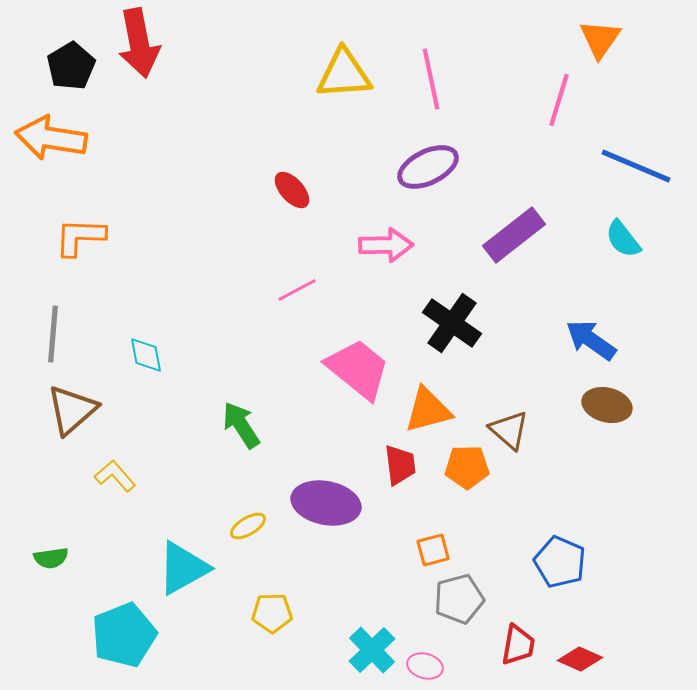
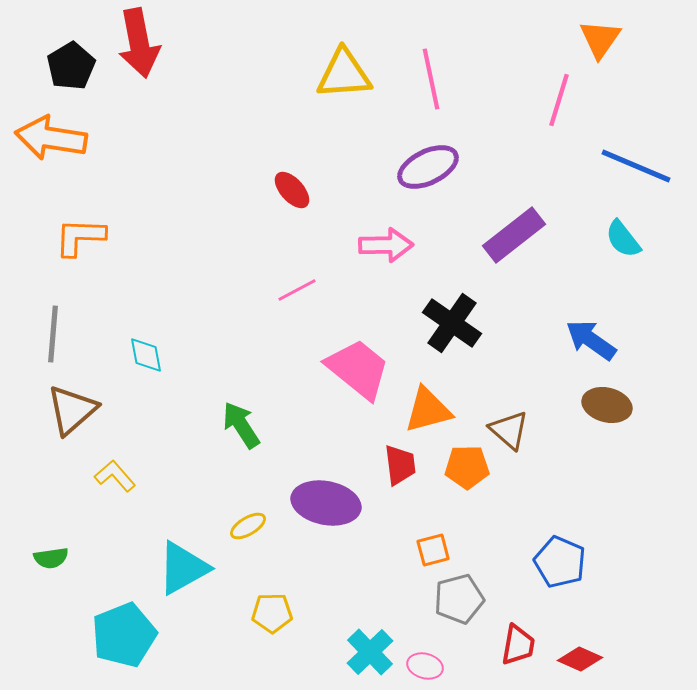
cyan cross at (372, 650): moved 2 px left, 2 px down
